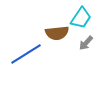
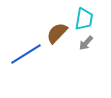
cyan trapezoid: moved 3 px right, 1 px down; rotated 25 degrees counterclockwise
brown semicircle: rotated 140 degrees clockwise
